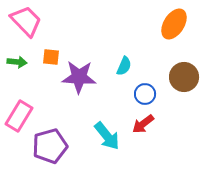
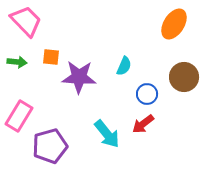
blue circle: moved 2 px right
cyan arrow: moved 2 px up
